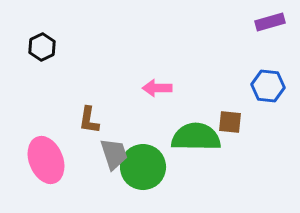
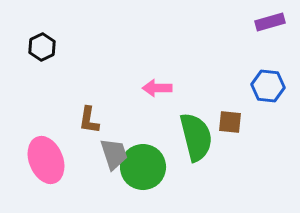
green semicircle: rotated 75 degrees clockwise
